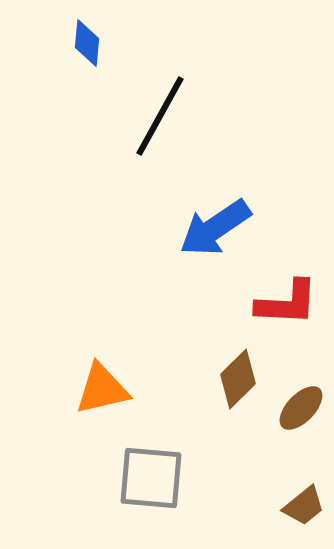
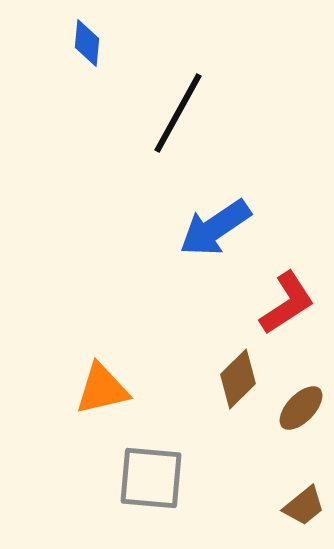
black line: moved 18 px right, 3 px up
red L-shape: rotated 36 degrees counterclockwise
